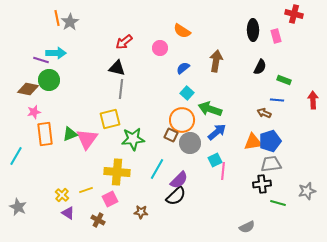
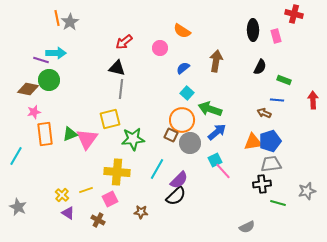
pink line at (223, 171): rotated 48 degrees counterclockwise
